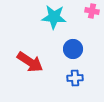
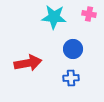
pink cross: moved 3 px left, 3 px down
red arrow: moved 2 px left, 1 px down; rotated 44 degrees counterclockwise
blue cross: moved 4 px left
